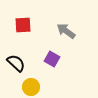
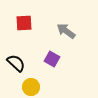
red square: moved 1 px right, 2 px up
